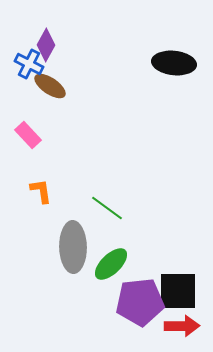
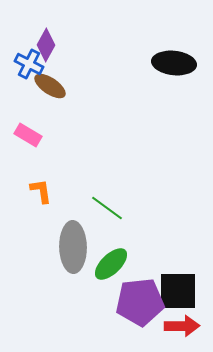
pink rectangle: rotated 16 degrees counterclockwise
